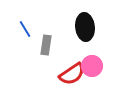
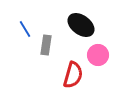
black ellipse: moved 4 px left, 2 px up; rotated 48 degrees counterclockwise
pink circle: moved 6 px right, 11 px up
red semicircle: moved 1 px right, 1 px down; rotated 40 degrees counterclockwise
